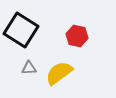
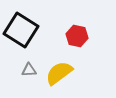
gray triangle: moved 2 px down
